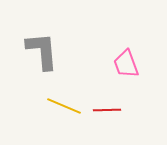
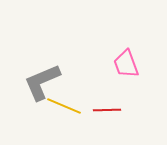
gray L-shape: moved 31 px down; rotated 108 degrees counterclockwise
